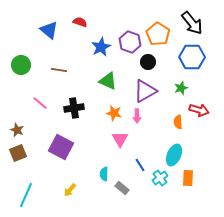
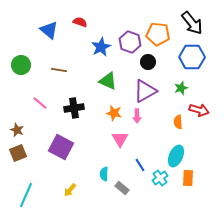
orange pentagon: rotated 25 degrees counterclockwise
cyan ellipse: moved 2 px right, 1 px down
